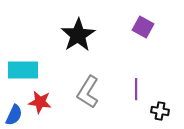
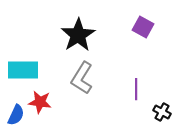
gray L-shape: moved 6 px left, 14 px up
black cross: moved 2 px right, 1 px down; rotated 18 degrees clockwise
blue semicircle: moved 2 px right
